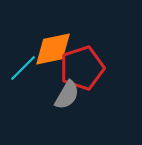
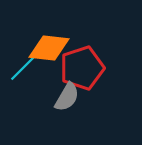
orange diamond: moved 4 px left, 1 px up; rotated 18 degrees clockwise
gray semicircle: moved 2 px down
